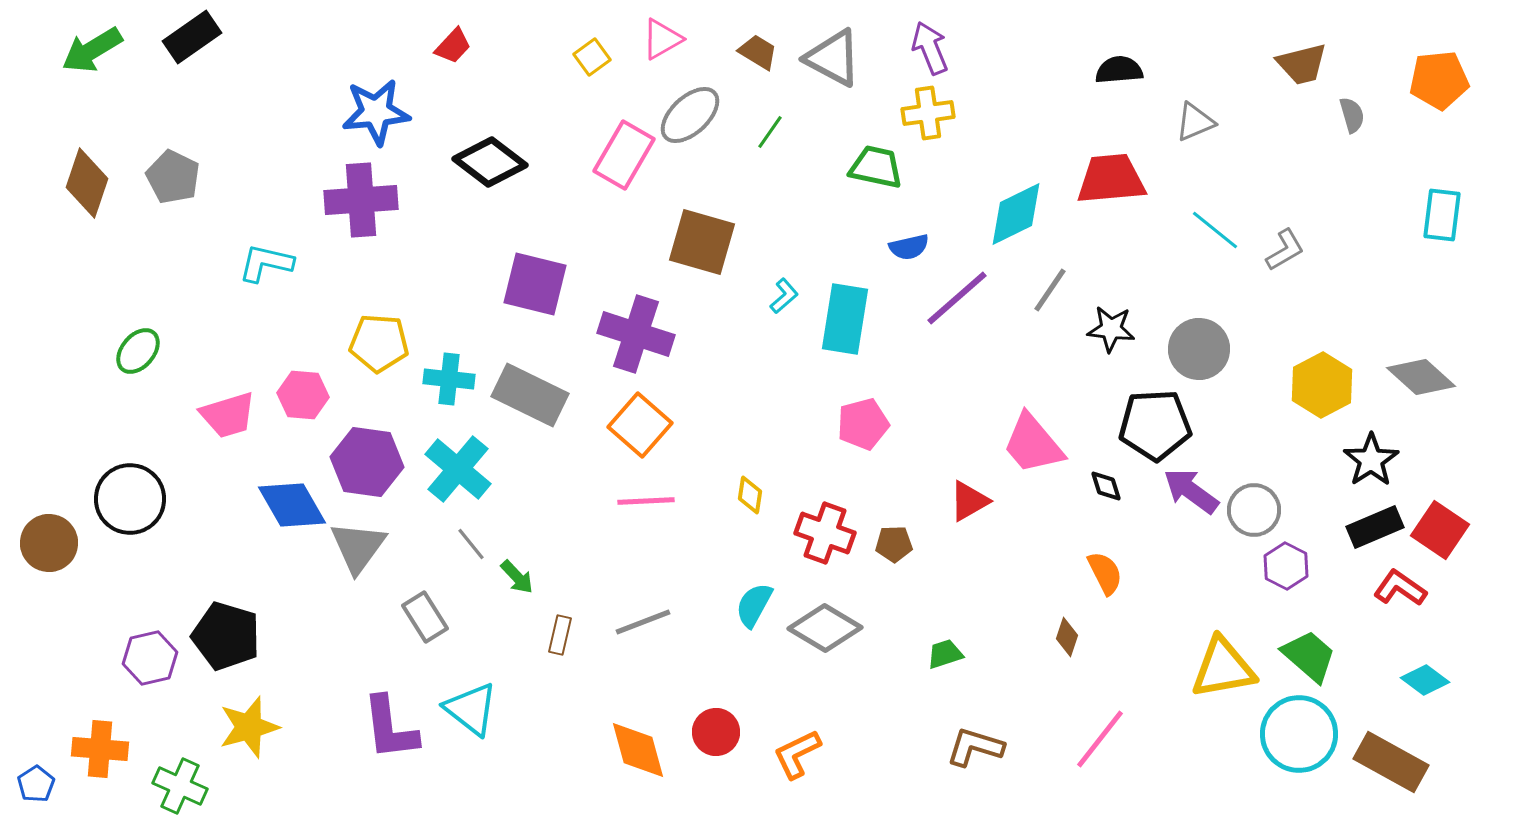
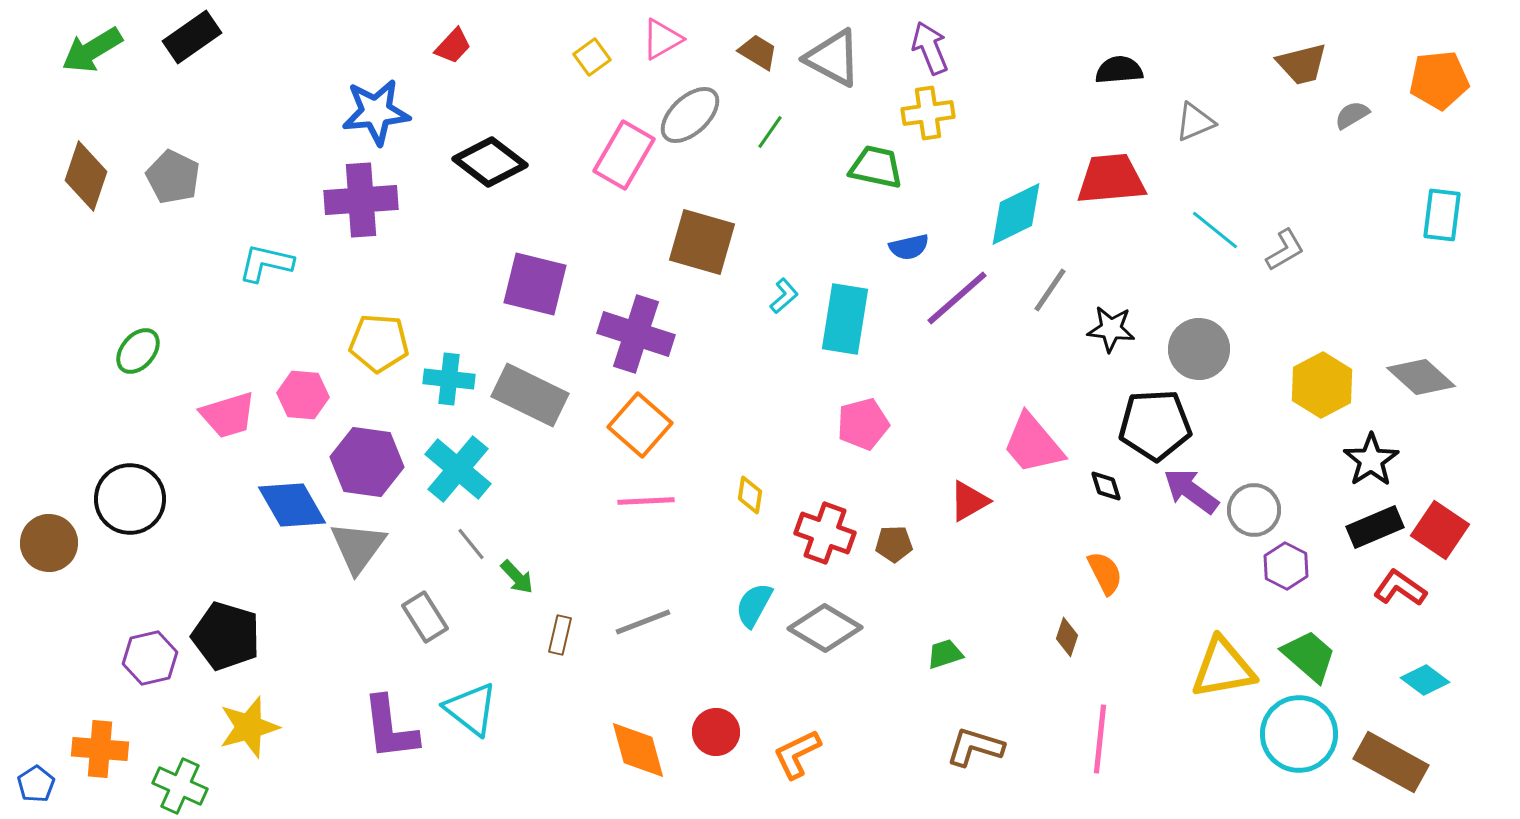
gray semicircle at (1352, 115): rotated 105 degrees counterclockwise
brown diamond at (87, 183): moved 1 px left, 7 px up
pink line at (1100, 739): rotated 32 degrees counterclockwise
